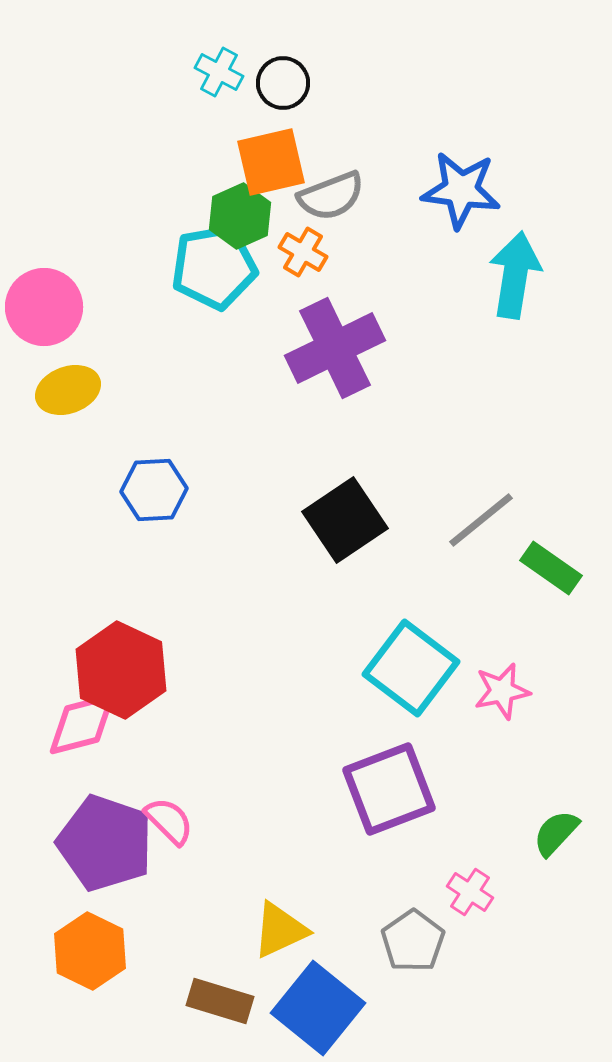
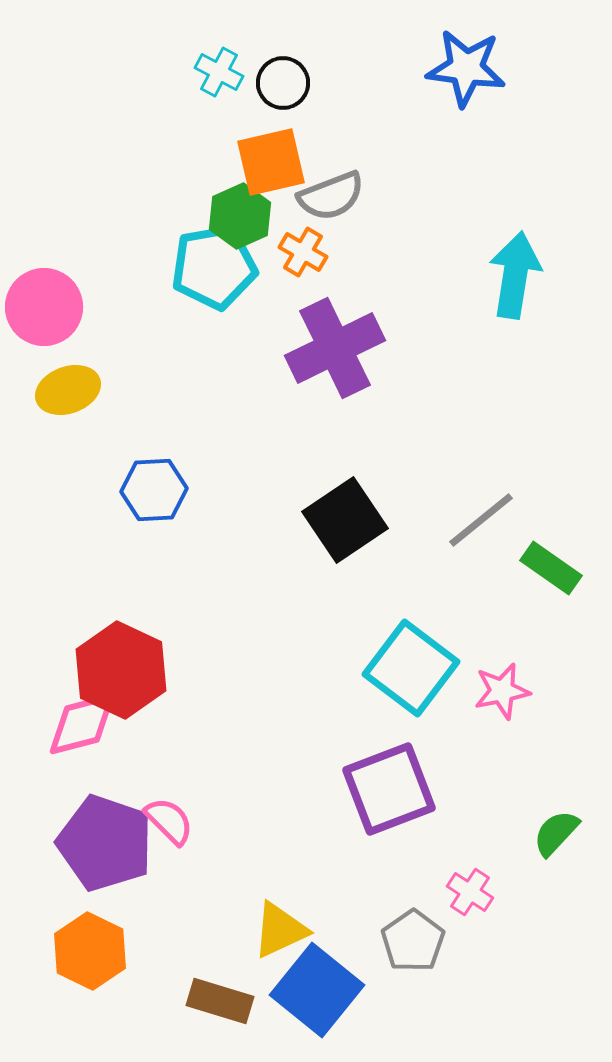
blue star: moved 5 px right, 122 px up
blue square: moved 1 px left, 18 px up
